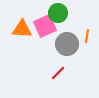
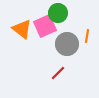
orange triangle: rotated 35 degrees clockwise
